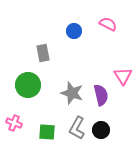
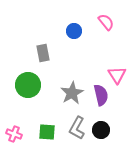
pink semicircle: moved 2 px left, 2 px up; rotated 24 degrees clockwise
pink triangle: moved 6 px left, 1 px up
gray star: rotated 25 degrees clockwise
pink cross: moved 11 px down
